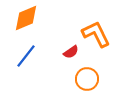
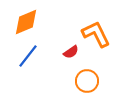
orange diamond: moved 4 px down
blue line: moved 2 px right
orange circle: moved 2 px down
